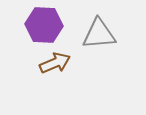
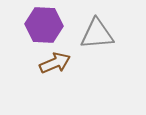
gray triangle: moved 2 px left
